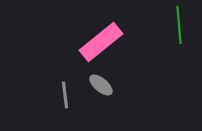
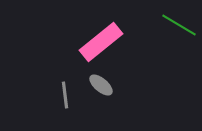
green line: rotated 54 degrees counterclockwise
